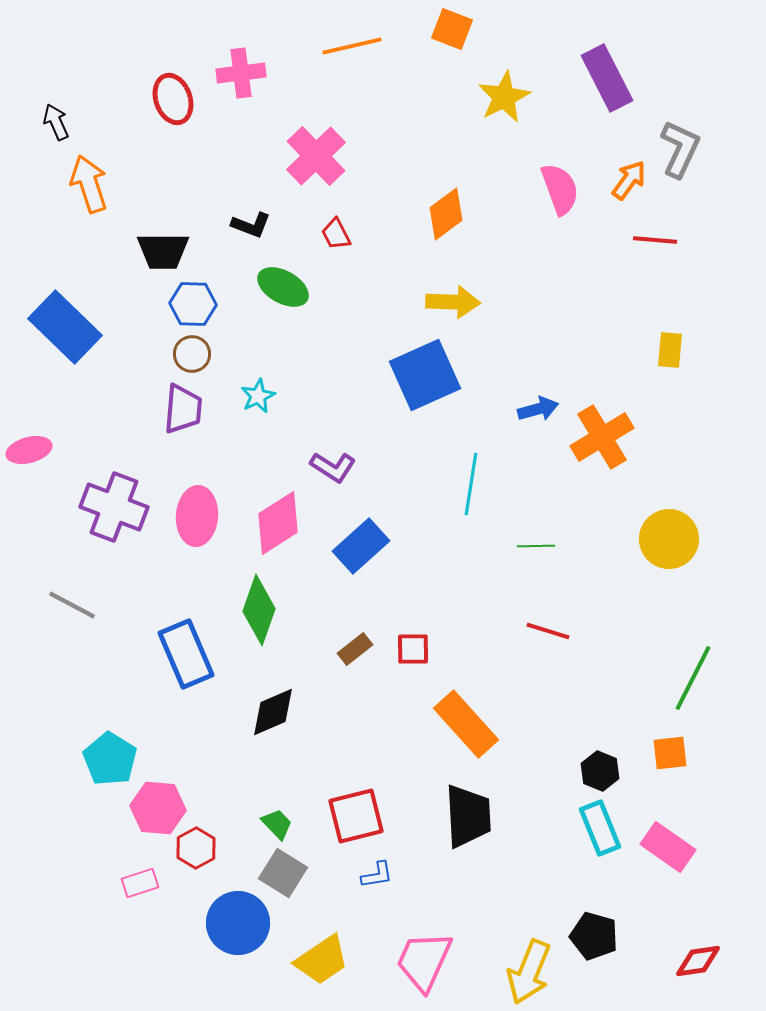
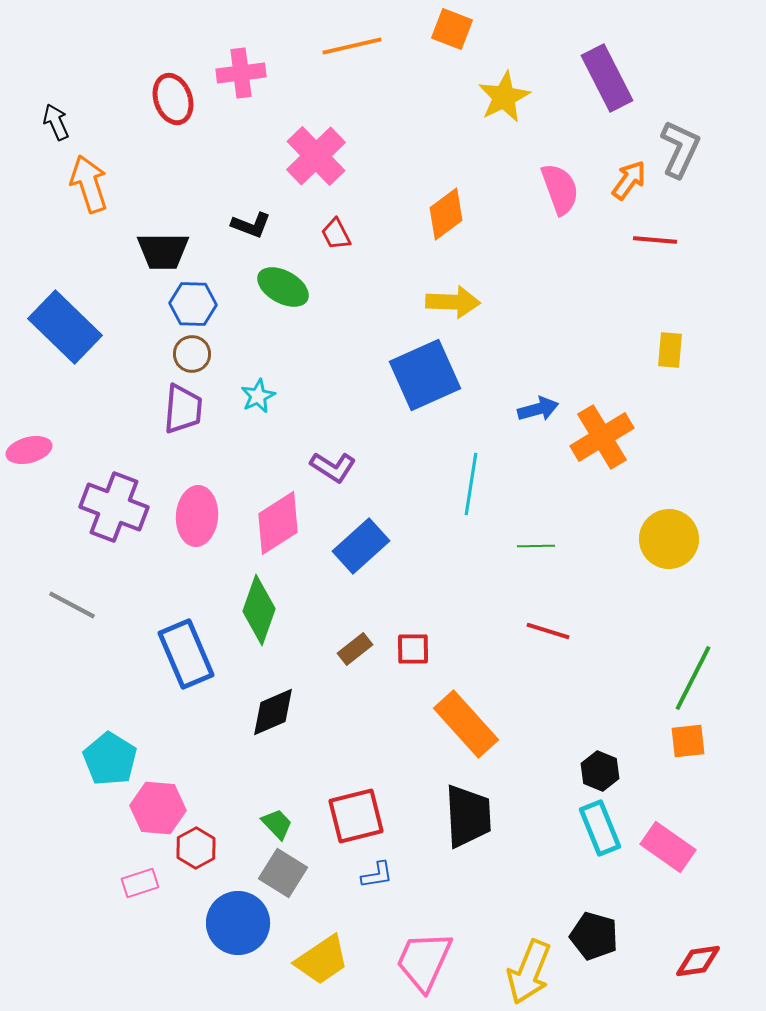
orange square at (670, 753): moved 18 px right, 12 px up
